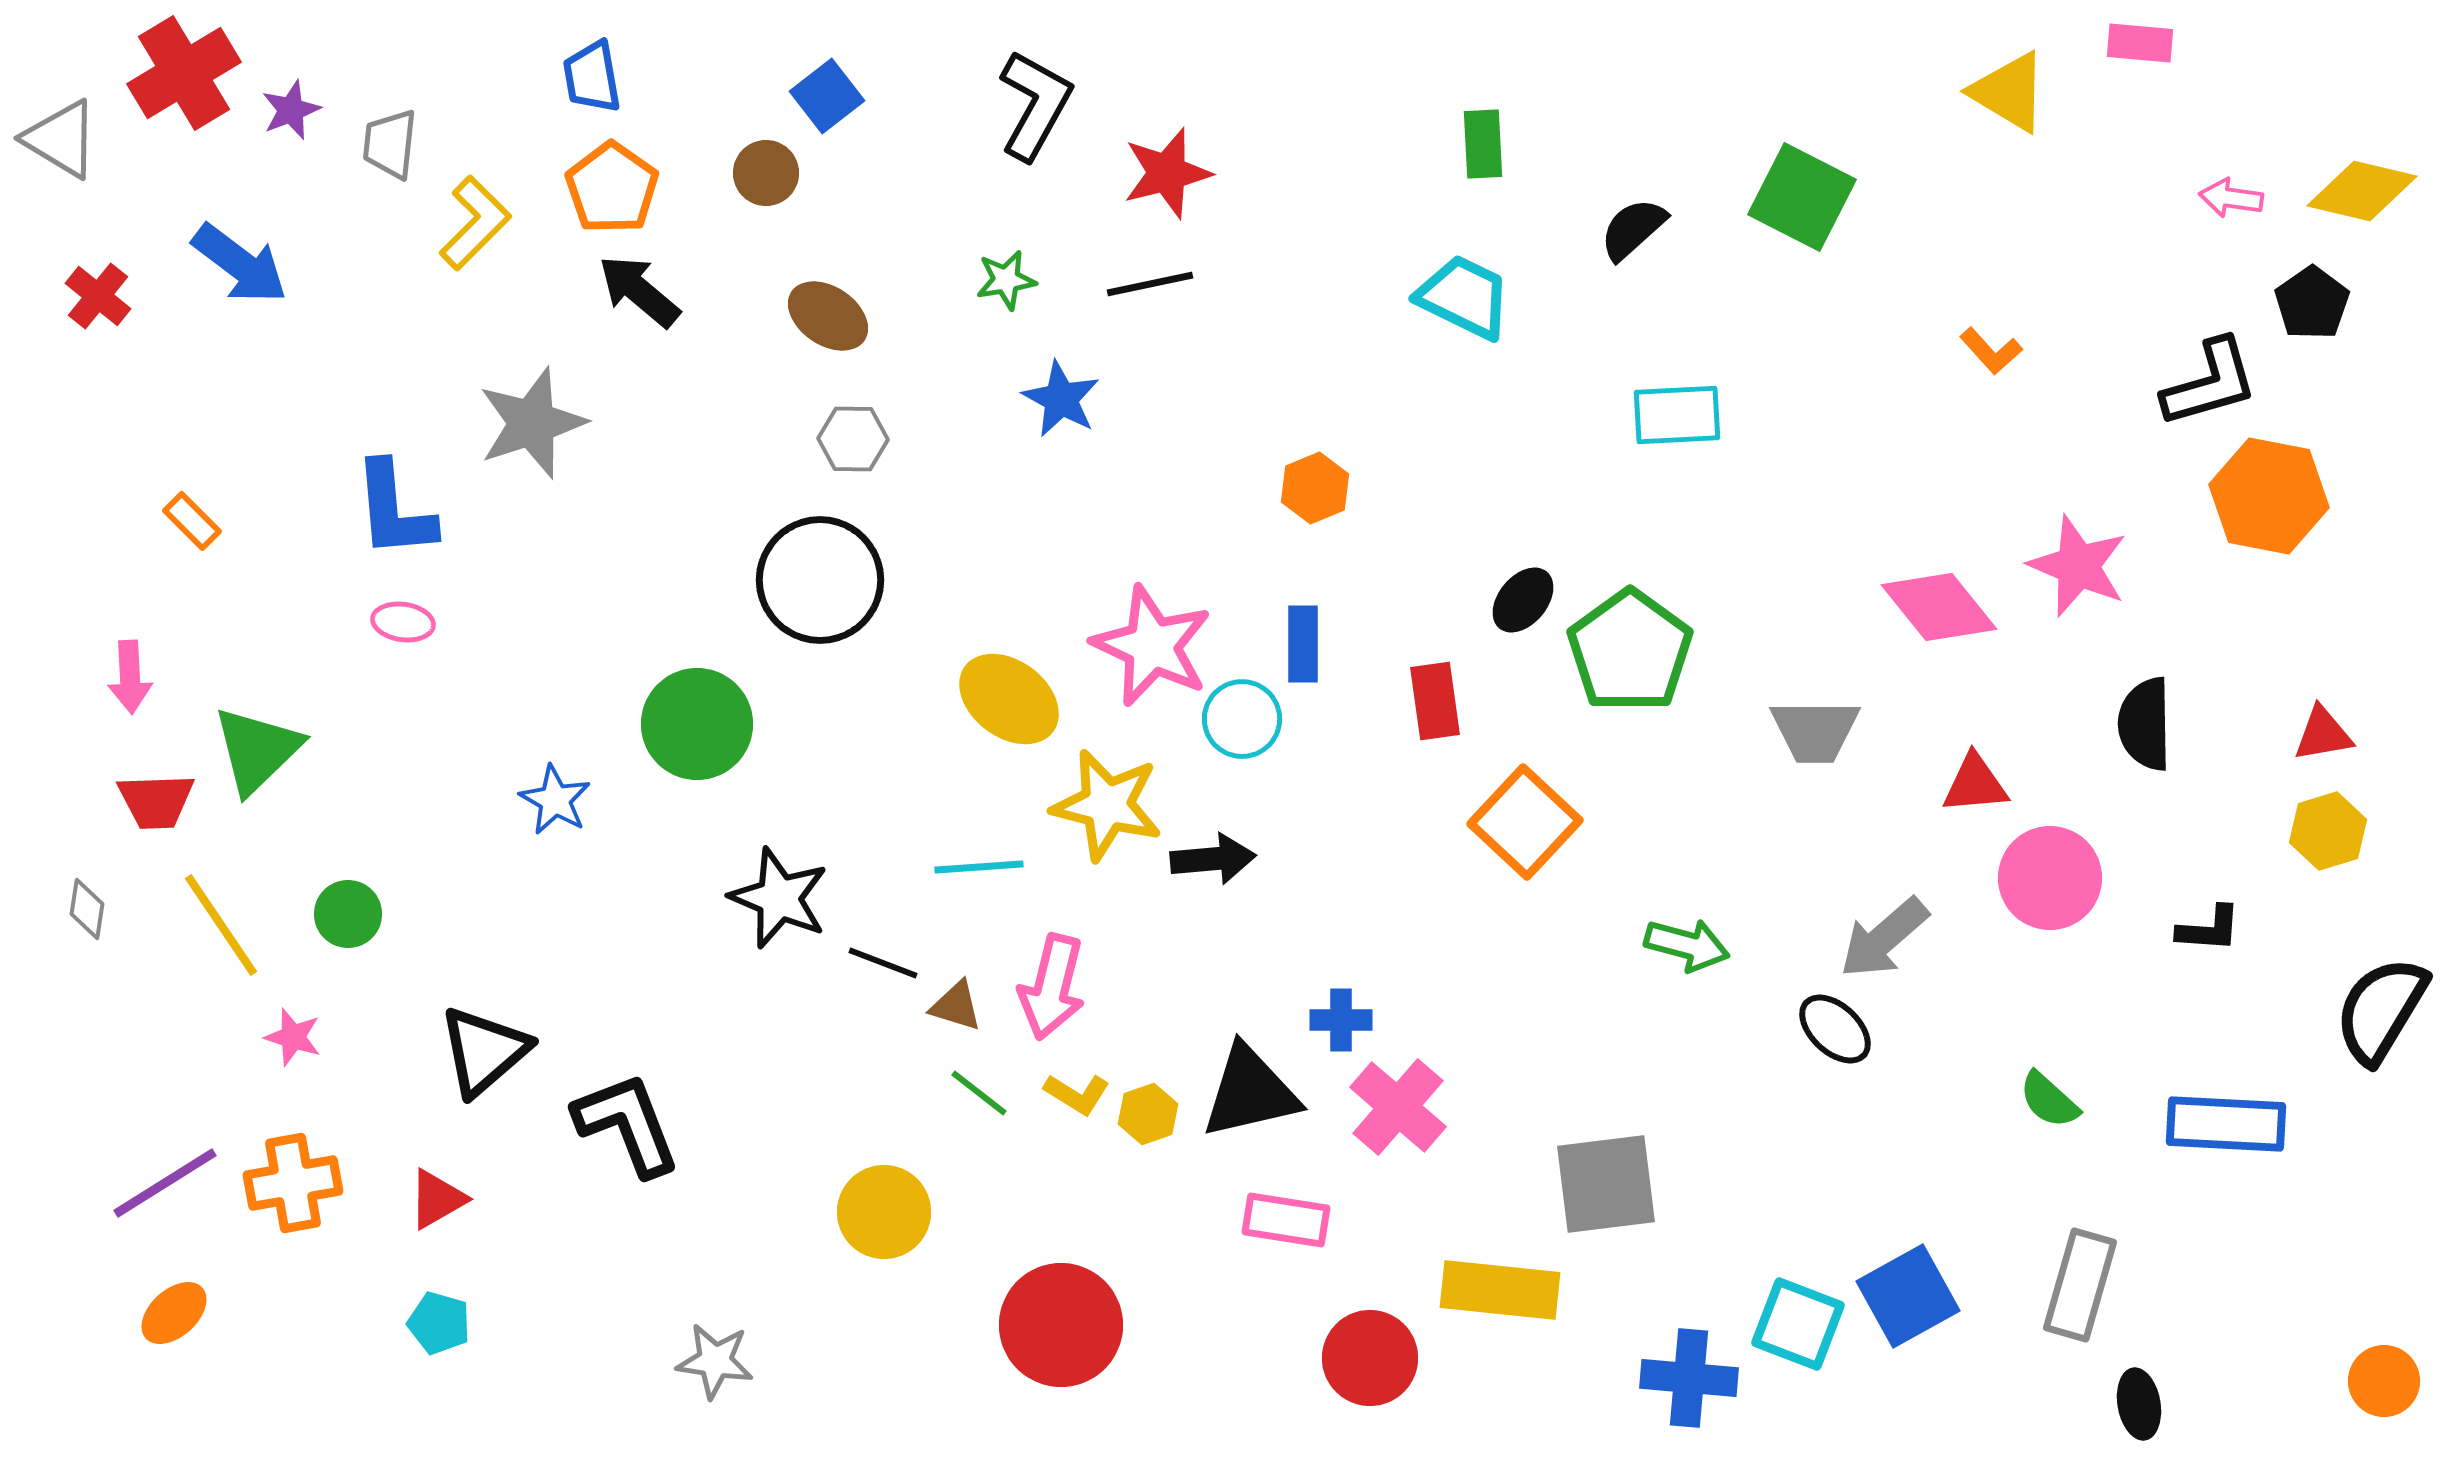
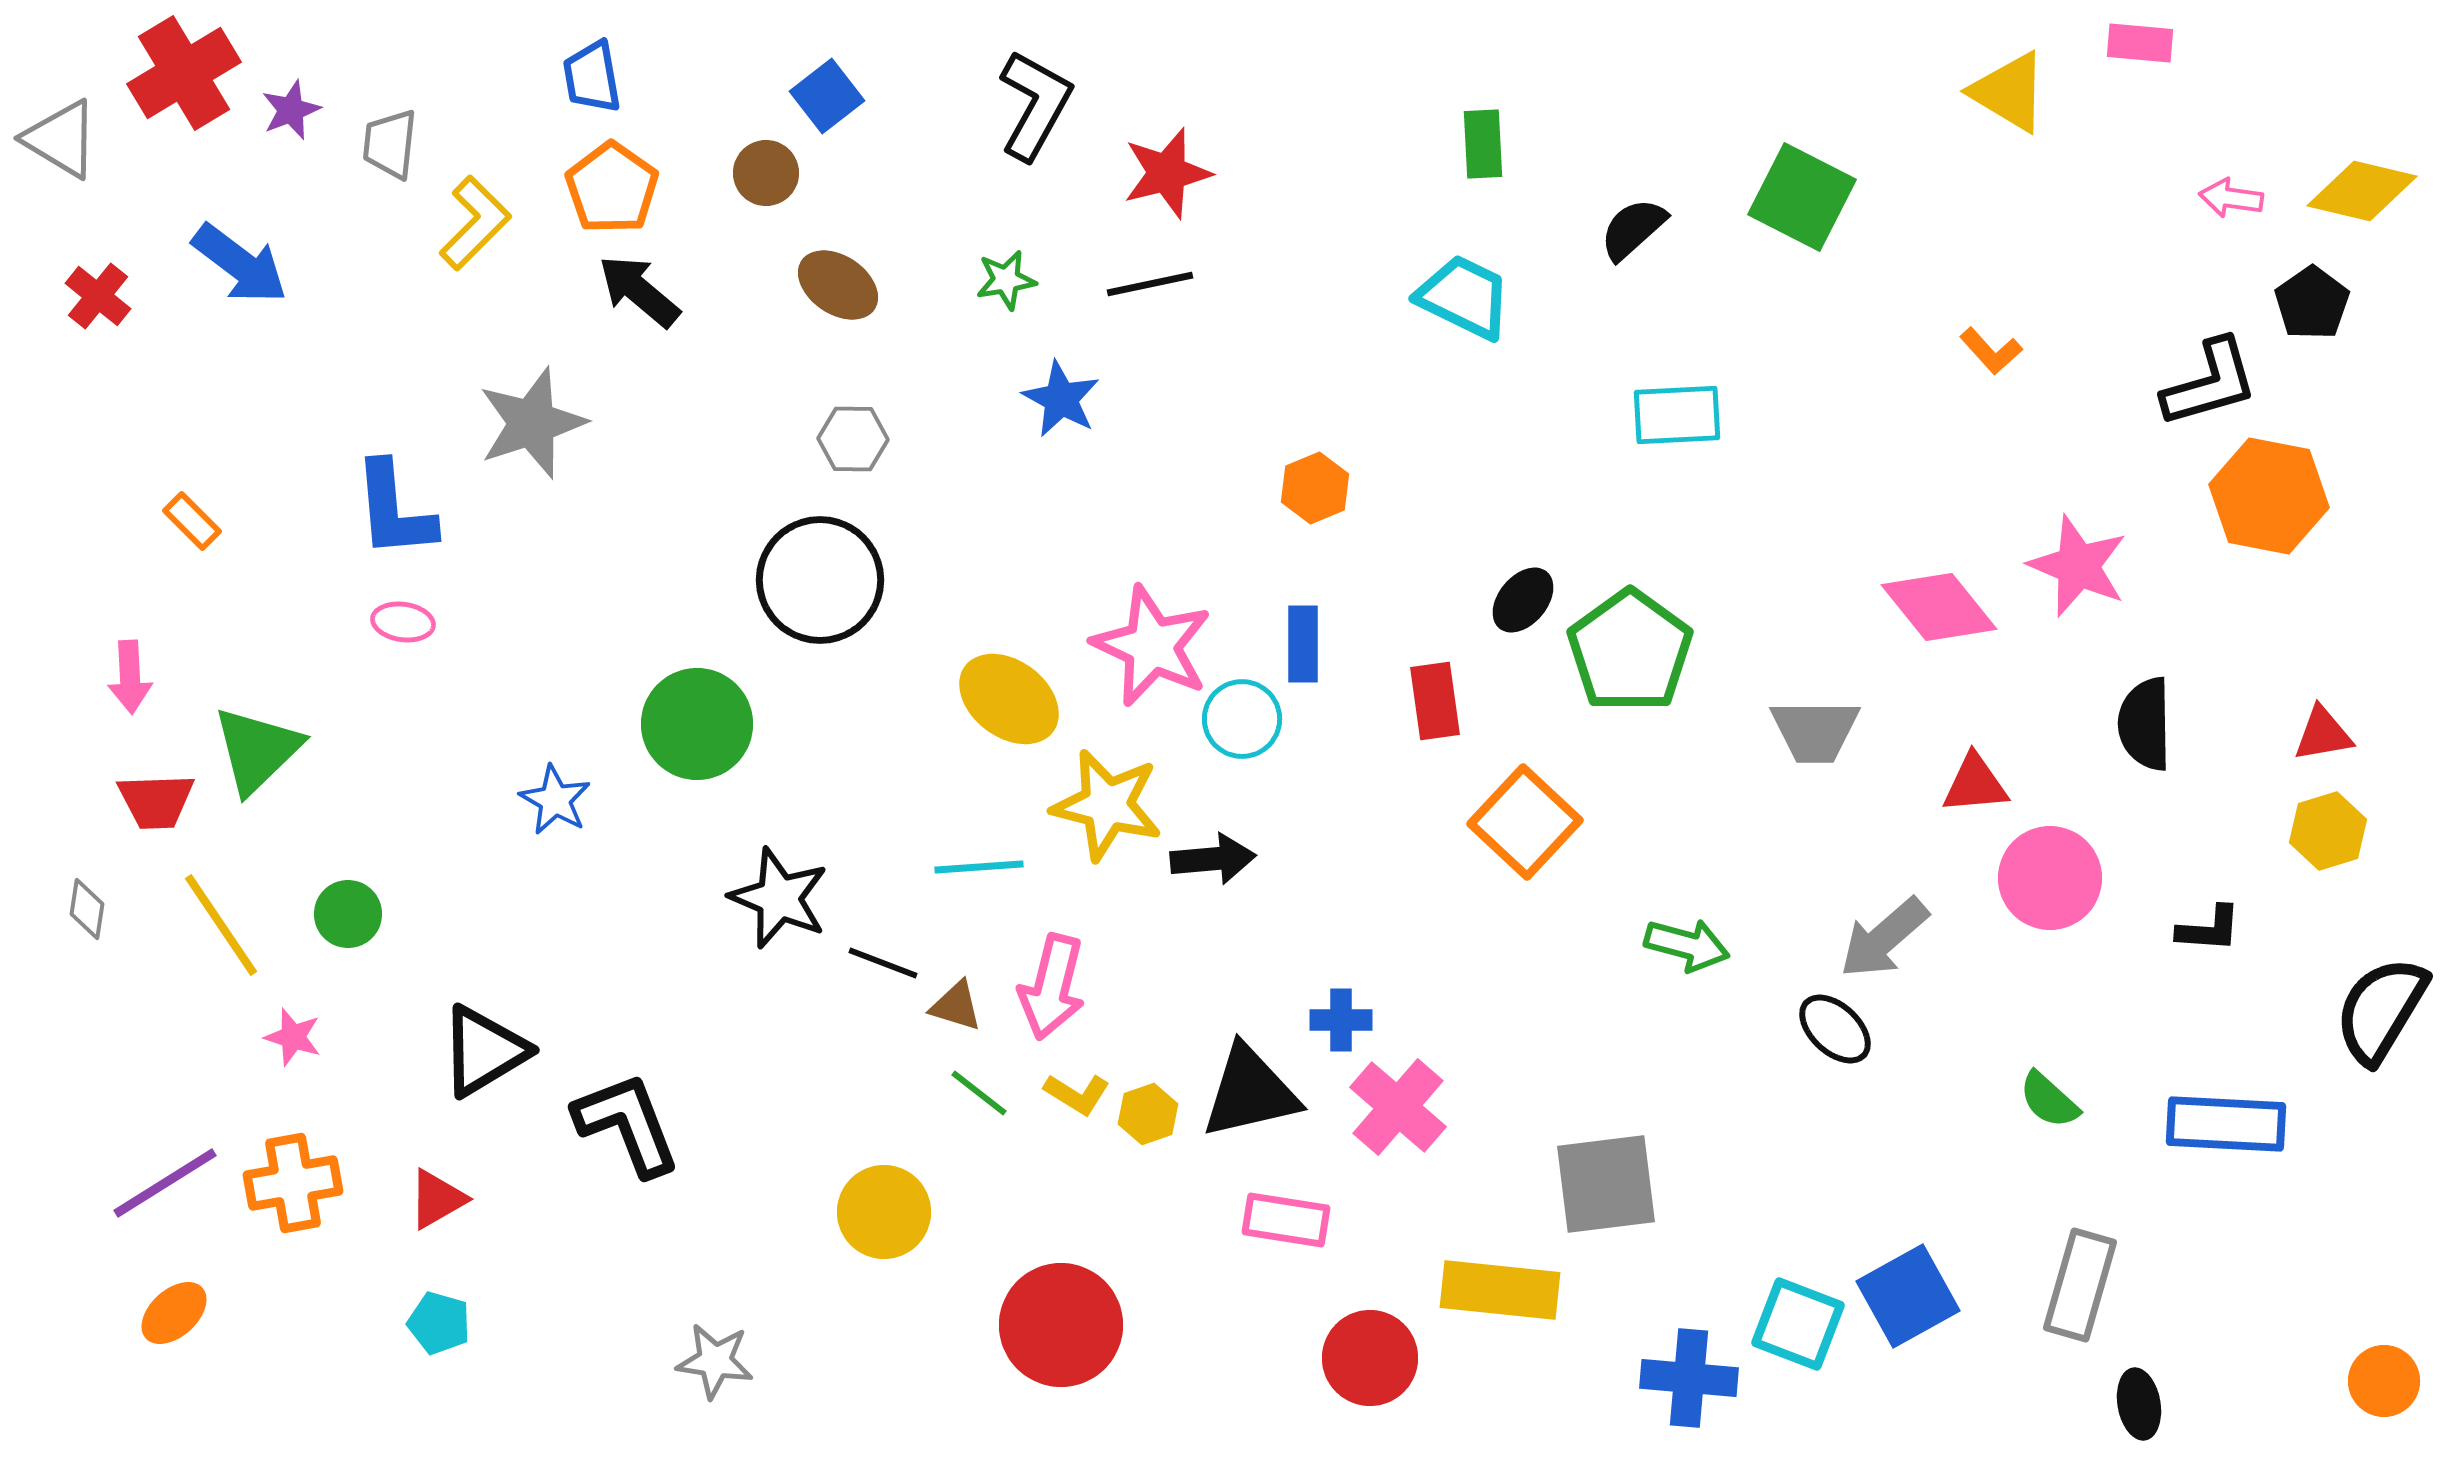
brown ellipse at (828, 316): moved 10 px right, 31 px up
black triangle at (484, 1051): rotated 10 degrees clockwise
